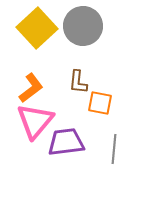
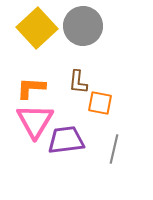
orange L-shape: rotated 140 degrees counterclockwise
pink triangle: rotated 9 degrees counterclockwise
purple trapezoid: moved 2 px up
gray line: rotated 8 degrees clockwise
